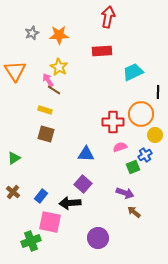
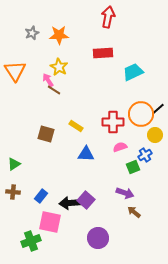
red rectangle: moved 1 px right, 2 px down
black line: moved 17 px down; rotated 48 degrees clockwise
yellow rectangle: moved 31 px right, 16 px down; rotated 16 degrees clockwise
green triangle: moved 6 px down
purple square: moved 3 px right, 16 px down
brown cross: rotated 32 degrees counterclockwise
